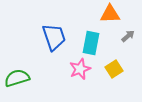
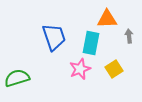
orange triangle: moved 3 px left, 5 px down
gray arrow: moved 1 px right; rotated 56 degrees counterclockwise
